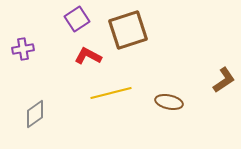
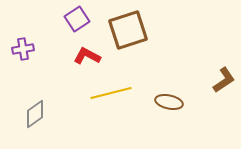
red L-shape: moved 1 px left
